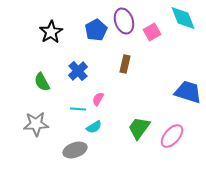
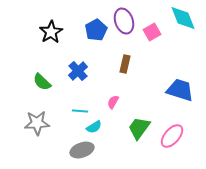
green semicircle: rotated 18 degrees counterclockwise
blue trapezoid: moved 8 px left, 2 px up
pink semicircle: moved 15 px right, 3 px down
cyan line: moved 2 px right, 2 px down
gray star: moved 1 px right, 1 px up
gray ellipse: moved 7 px right
